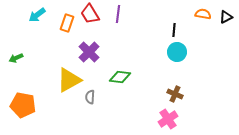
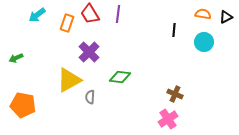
cyan circle: moved 27 px right, 10 px up
